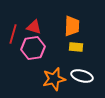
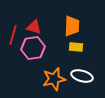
red line: moved 1 px down
